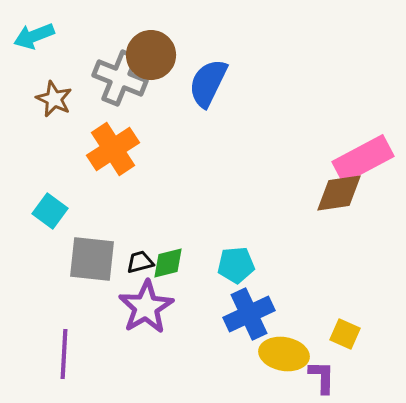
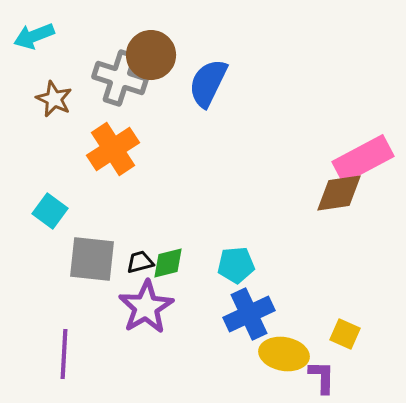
gray cross: rotated 4 degrees counterclockwise
